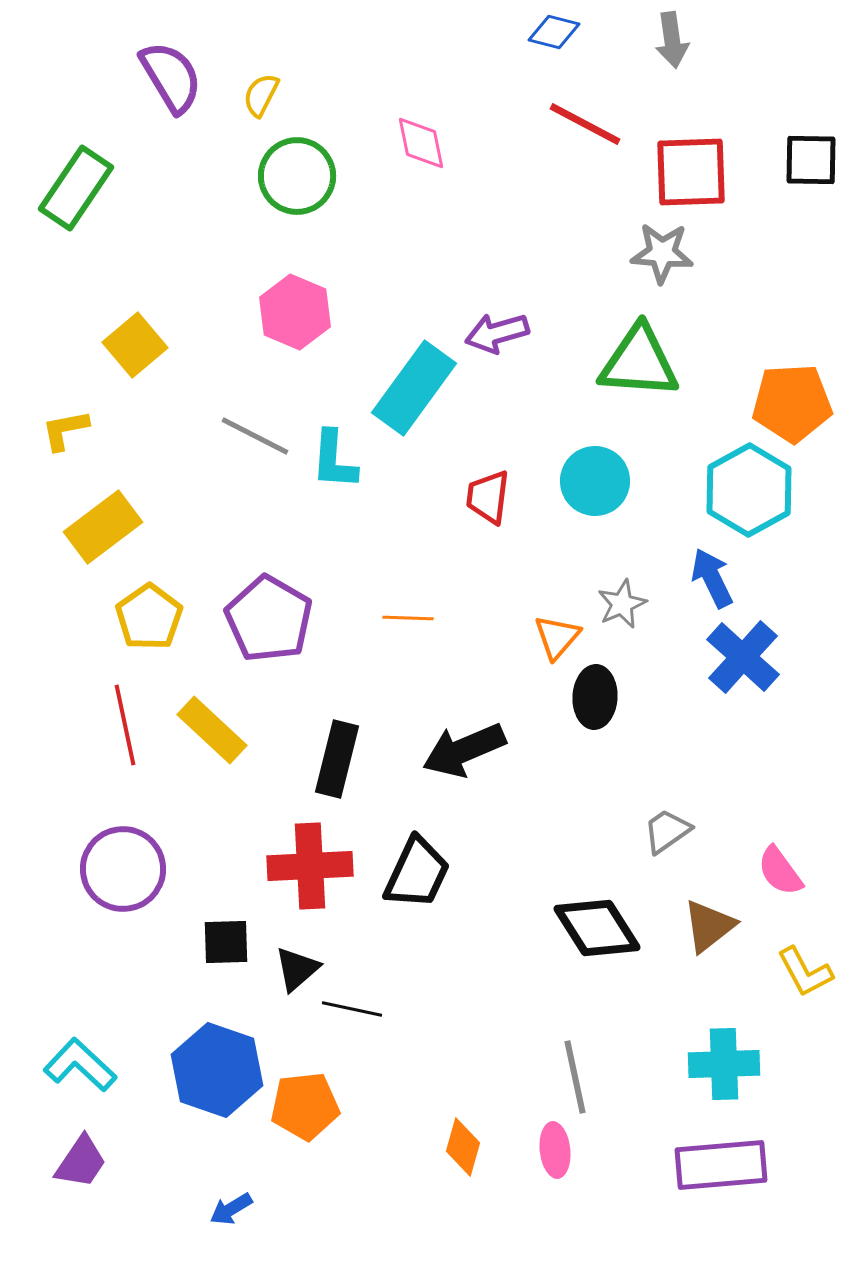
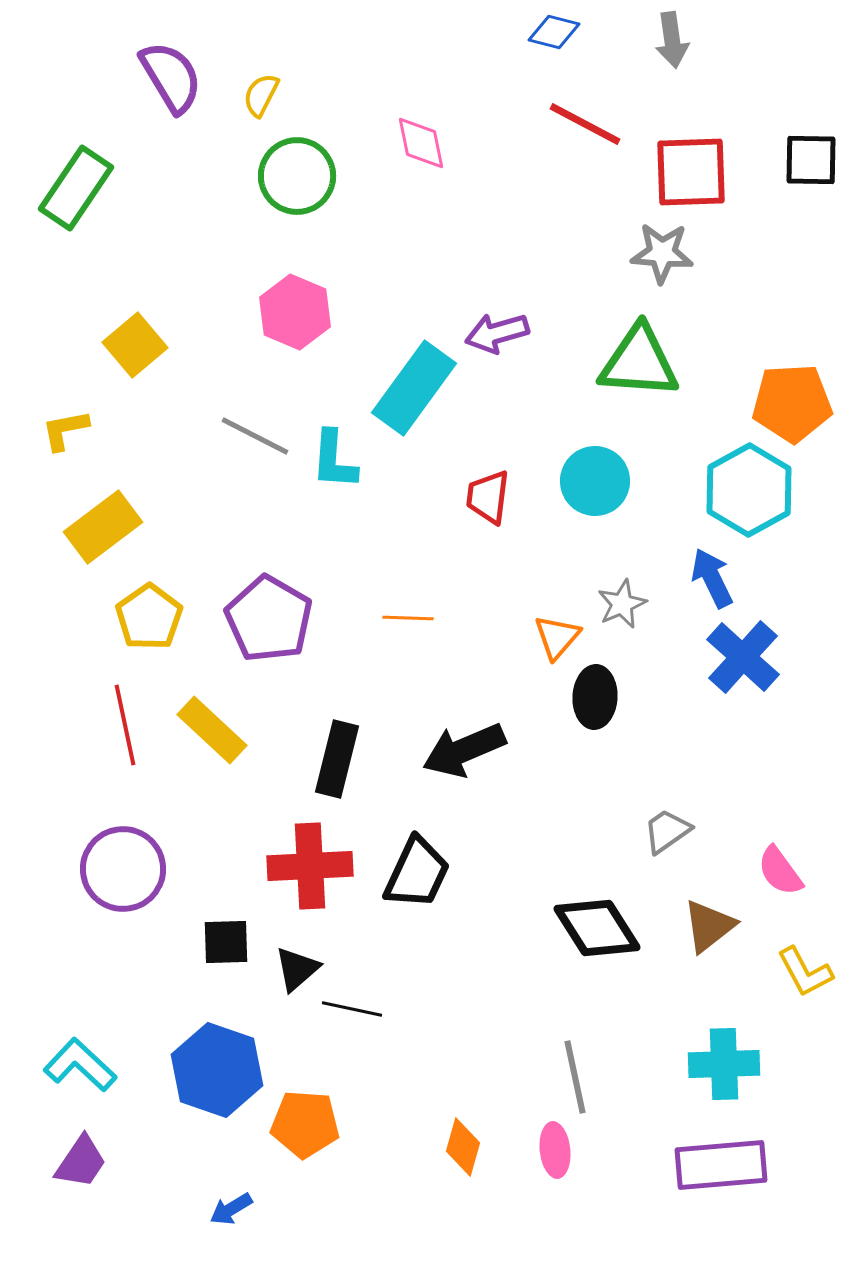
orange pentagon at (305, 1106): moved 18 px down; rotated 10 degrees clockwise
